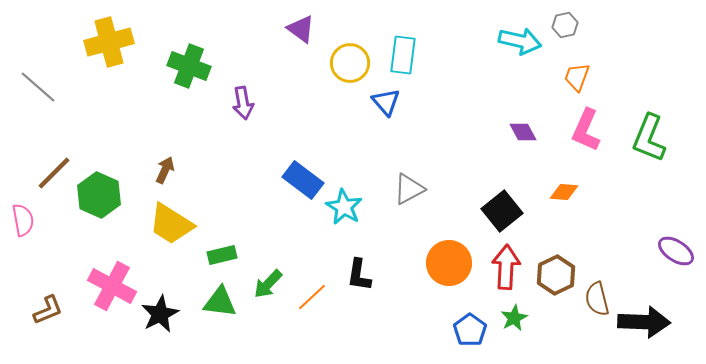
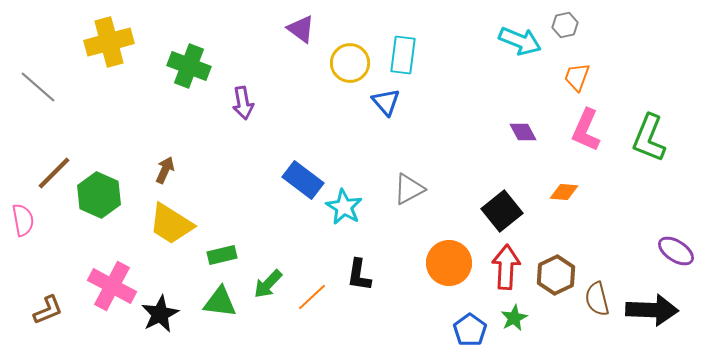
cyan arrow: rotated 9 degrees clockwise
black arrow: moved 8 px right, 12 px up
